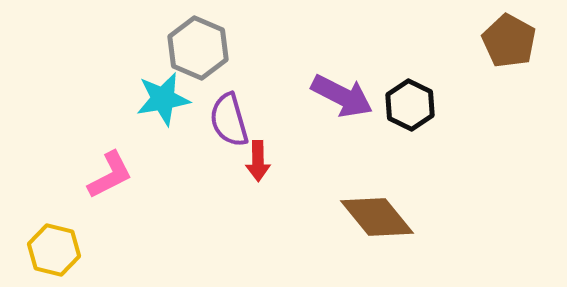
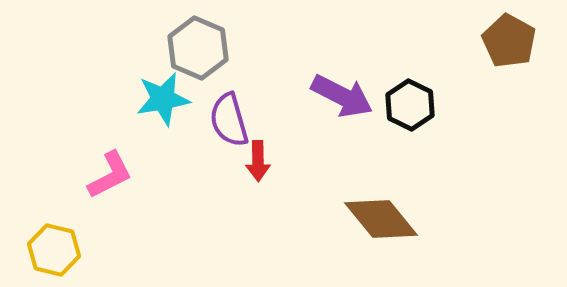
brown diamond: moved 4 px right, 2 px down
